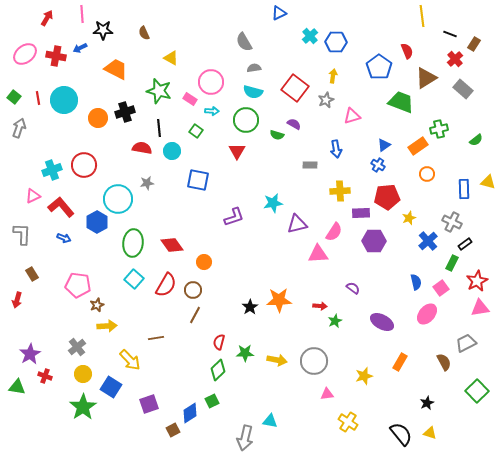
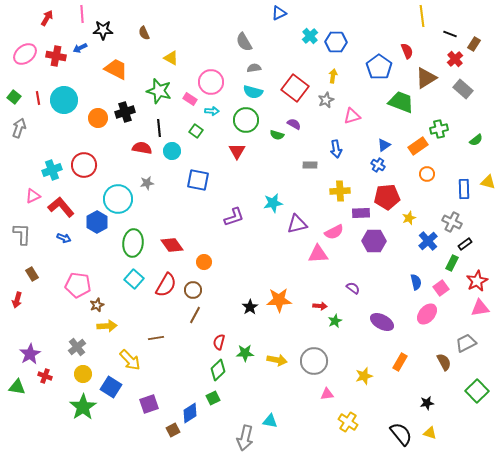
pink semicircle at (334, 232): rotated 30 degrees clockwise
green square at (212, 401): moved 1 px right, 3 px up
black star at (427, 403): rotated 16 degrees clockwise
